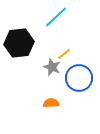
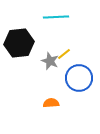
cyan line: rotated 40 degrees clockwise
gray star: moved 2 px left, 6 px up
